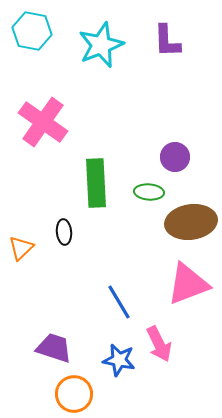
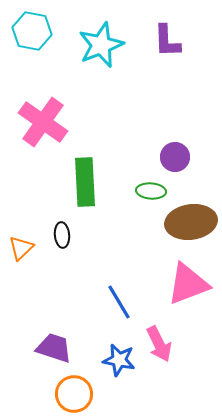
green rectangle: moved 11 px left, 1 px up
green ellipse: moved 2 px right, 1 px up
black ellipse: moved 2 px left, 3 px down
